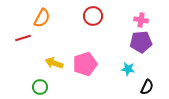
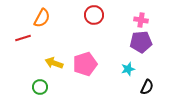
red circle: moved 1 px right, 1 px up
cyan star: rotated 24 degrees counterclockwise
